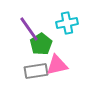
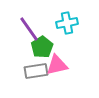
green pentagon: moved 1 px right, 3 px down
